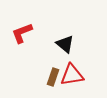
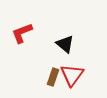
red triangle: rotated 45 degrees counterclockwise
